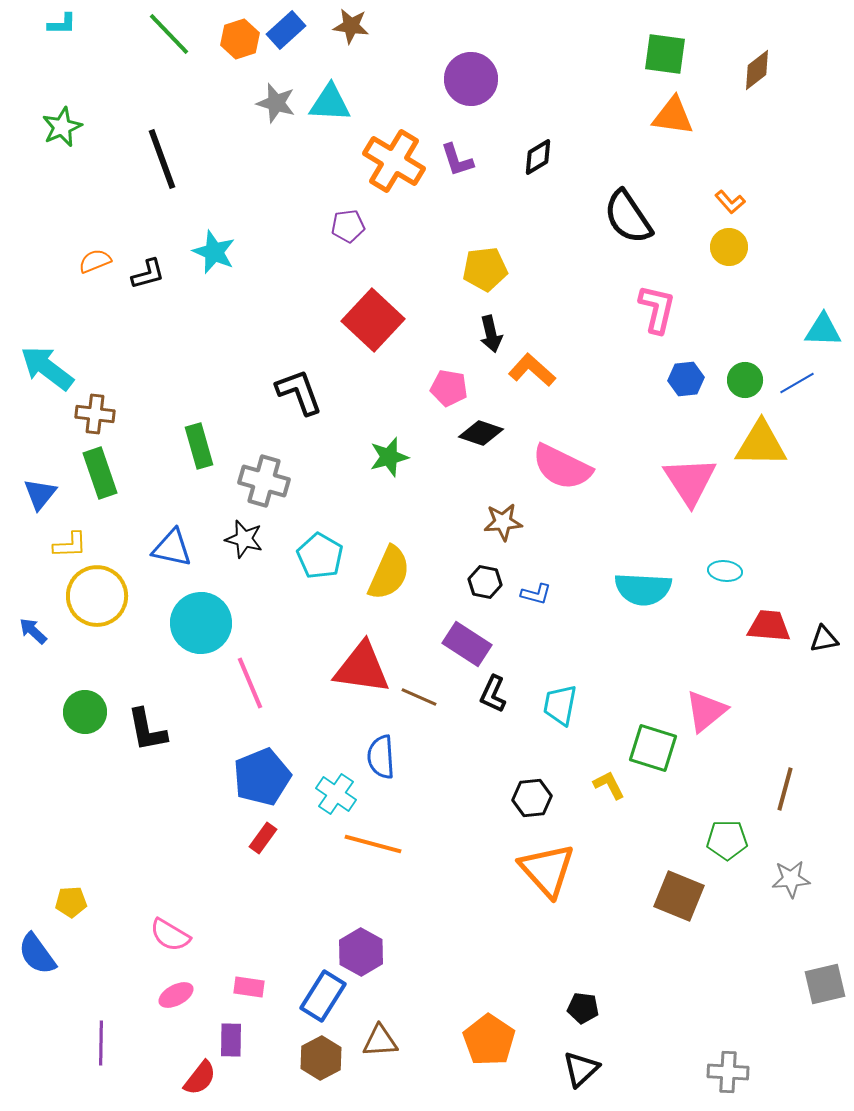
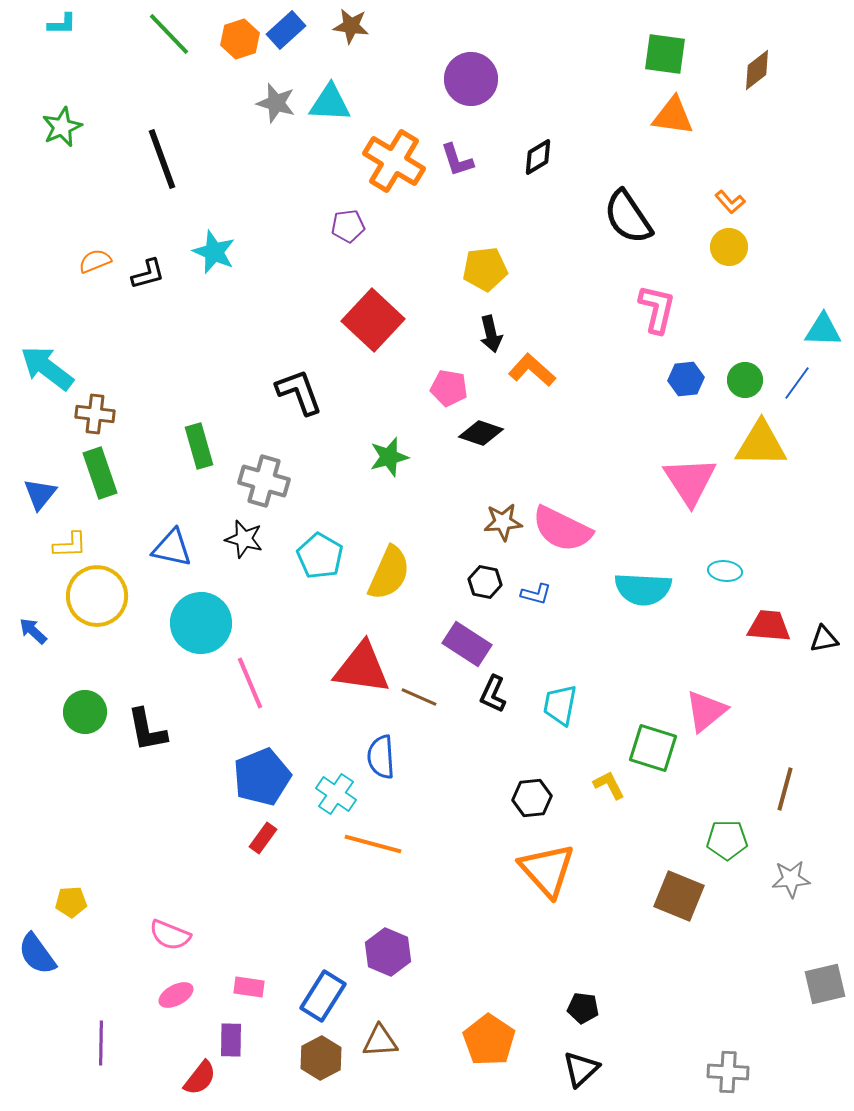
blue line at (797, 383): rotated 24 degrees counterclockwise
pink semicircle at (562, 467): moved 62 px down
pink semicircle at (170, 935): rotated 9 degrees counterclockwise
purple hexagon at (361, 952): moved 27 px right; rotated 6 degrees counterclockwise
